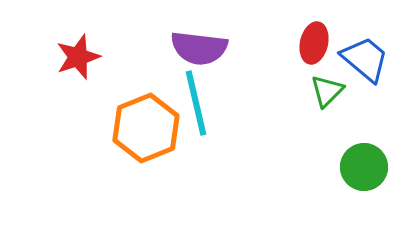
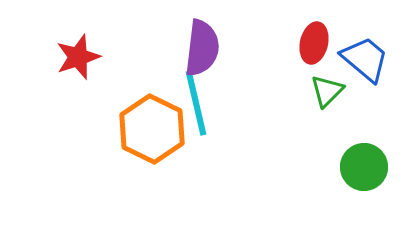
purple semicircle: moved 3 px right; rotated 90 degrees counterclockwise
orange hexagon: moved 6 px right, 1 px down; rotated 12 degrees counterclockwise
